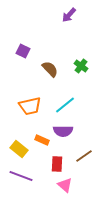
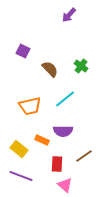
cyan line: moved 6 px up
